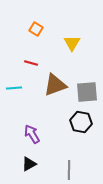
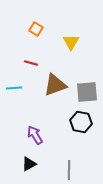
yellow triangle: moved 1 px left, 1 px up
purple arrow: moved 3 px right, 1 px down
